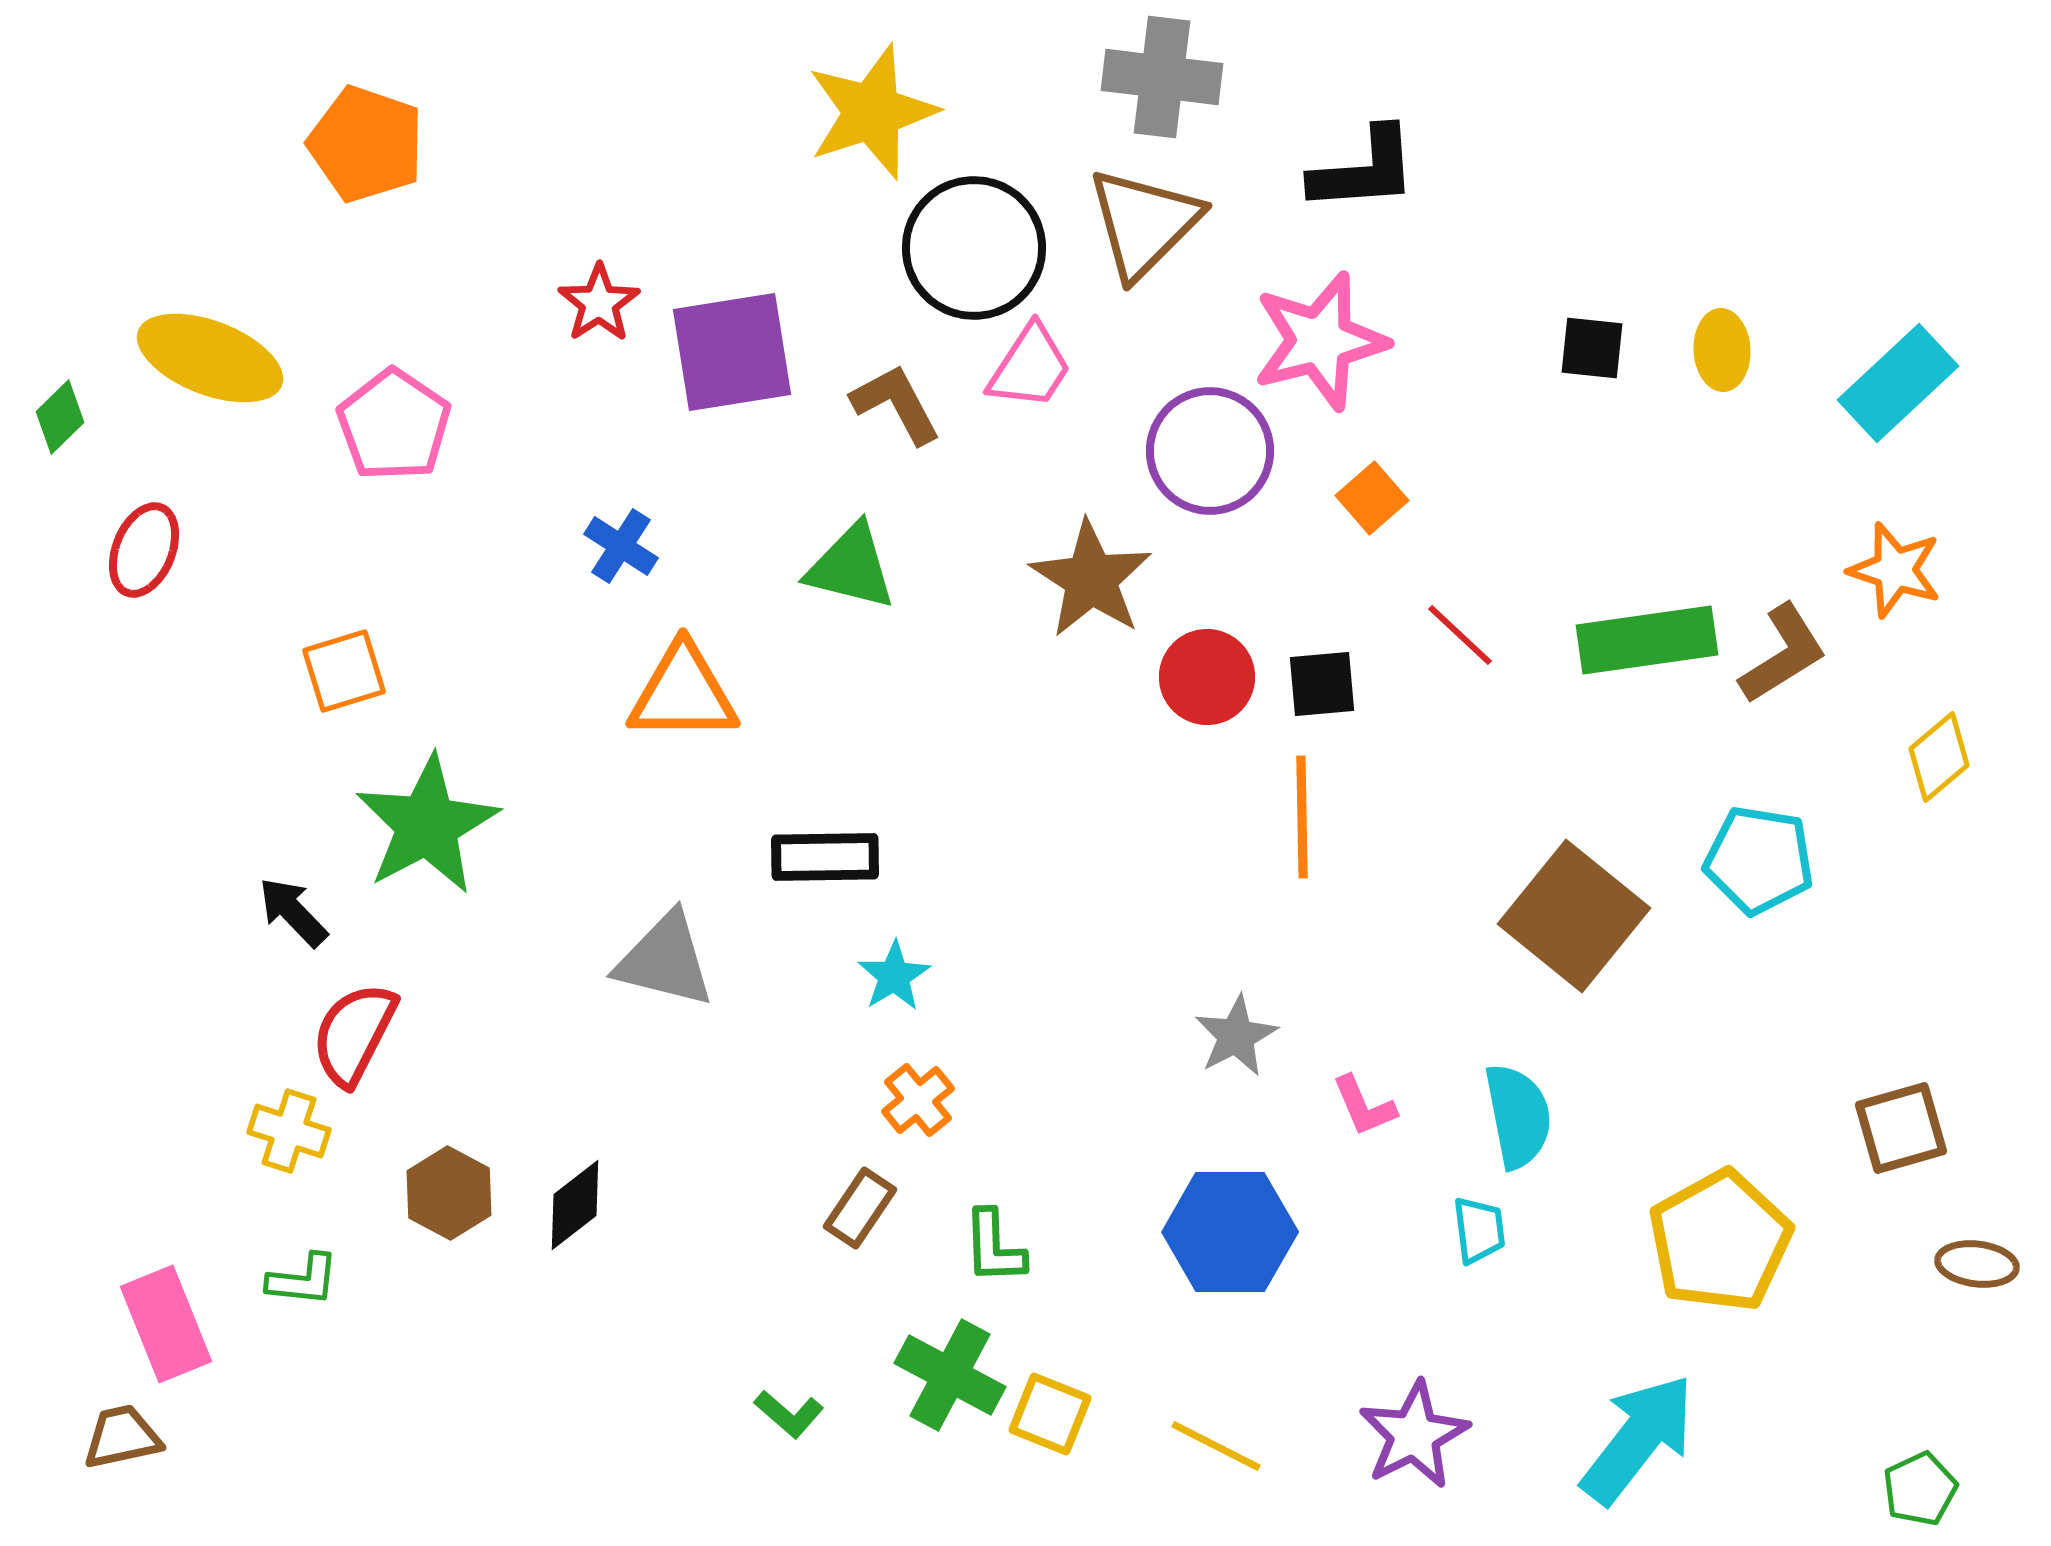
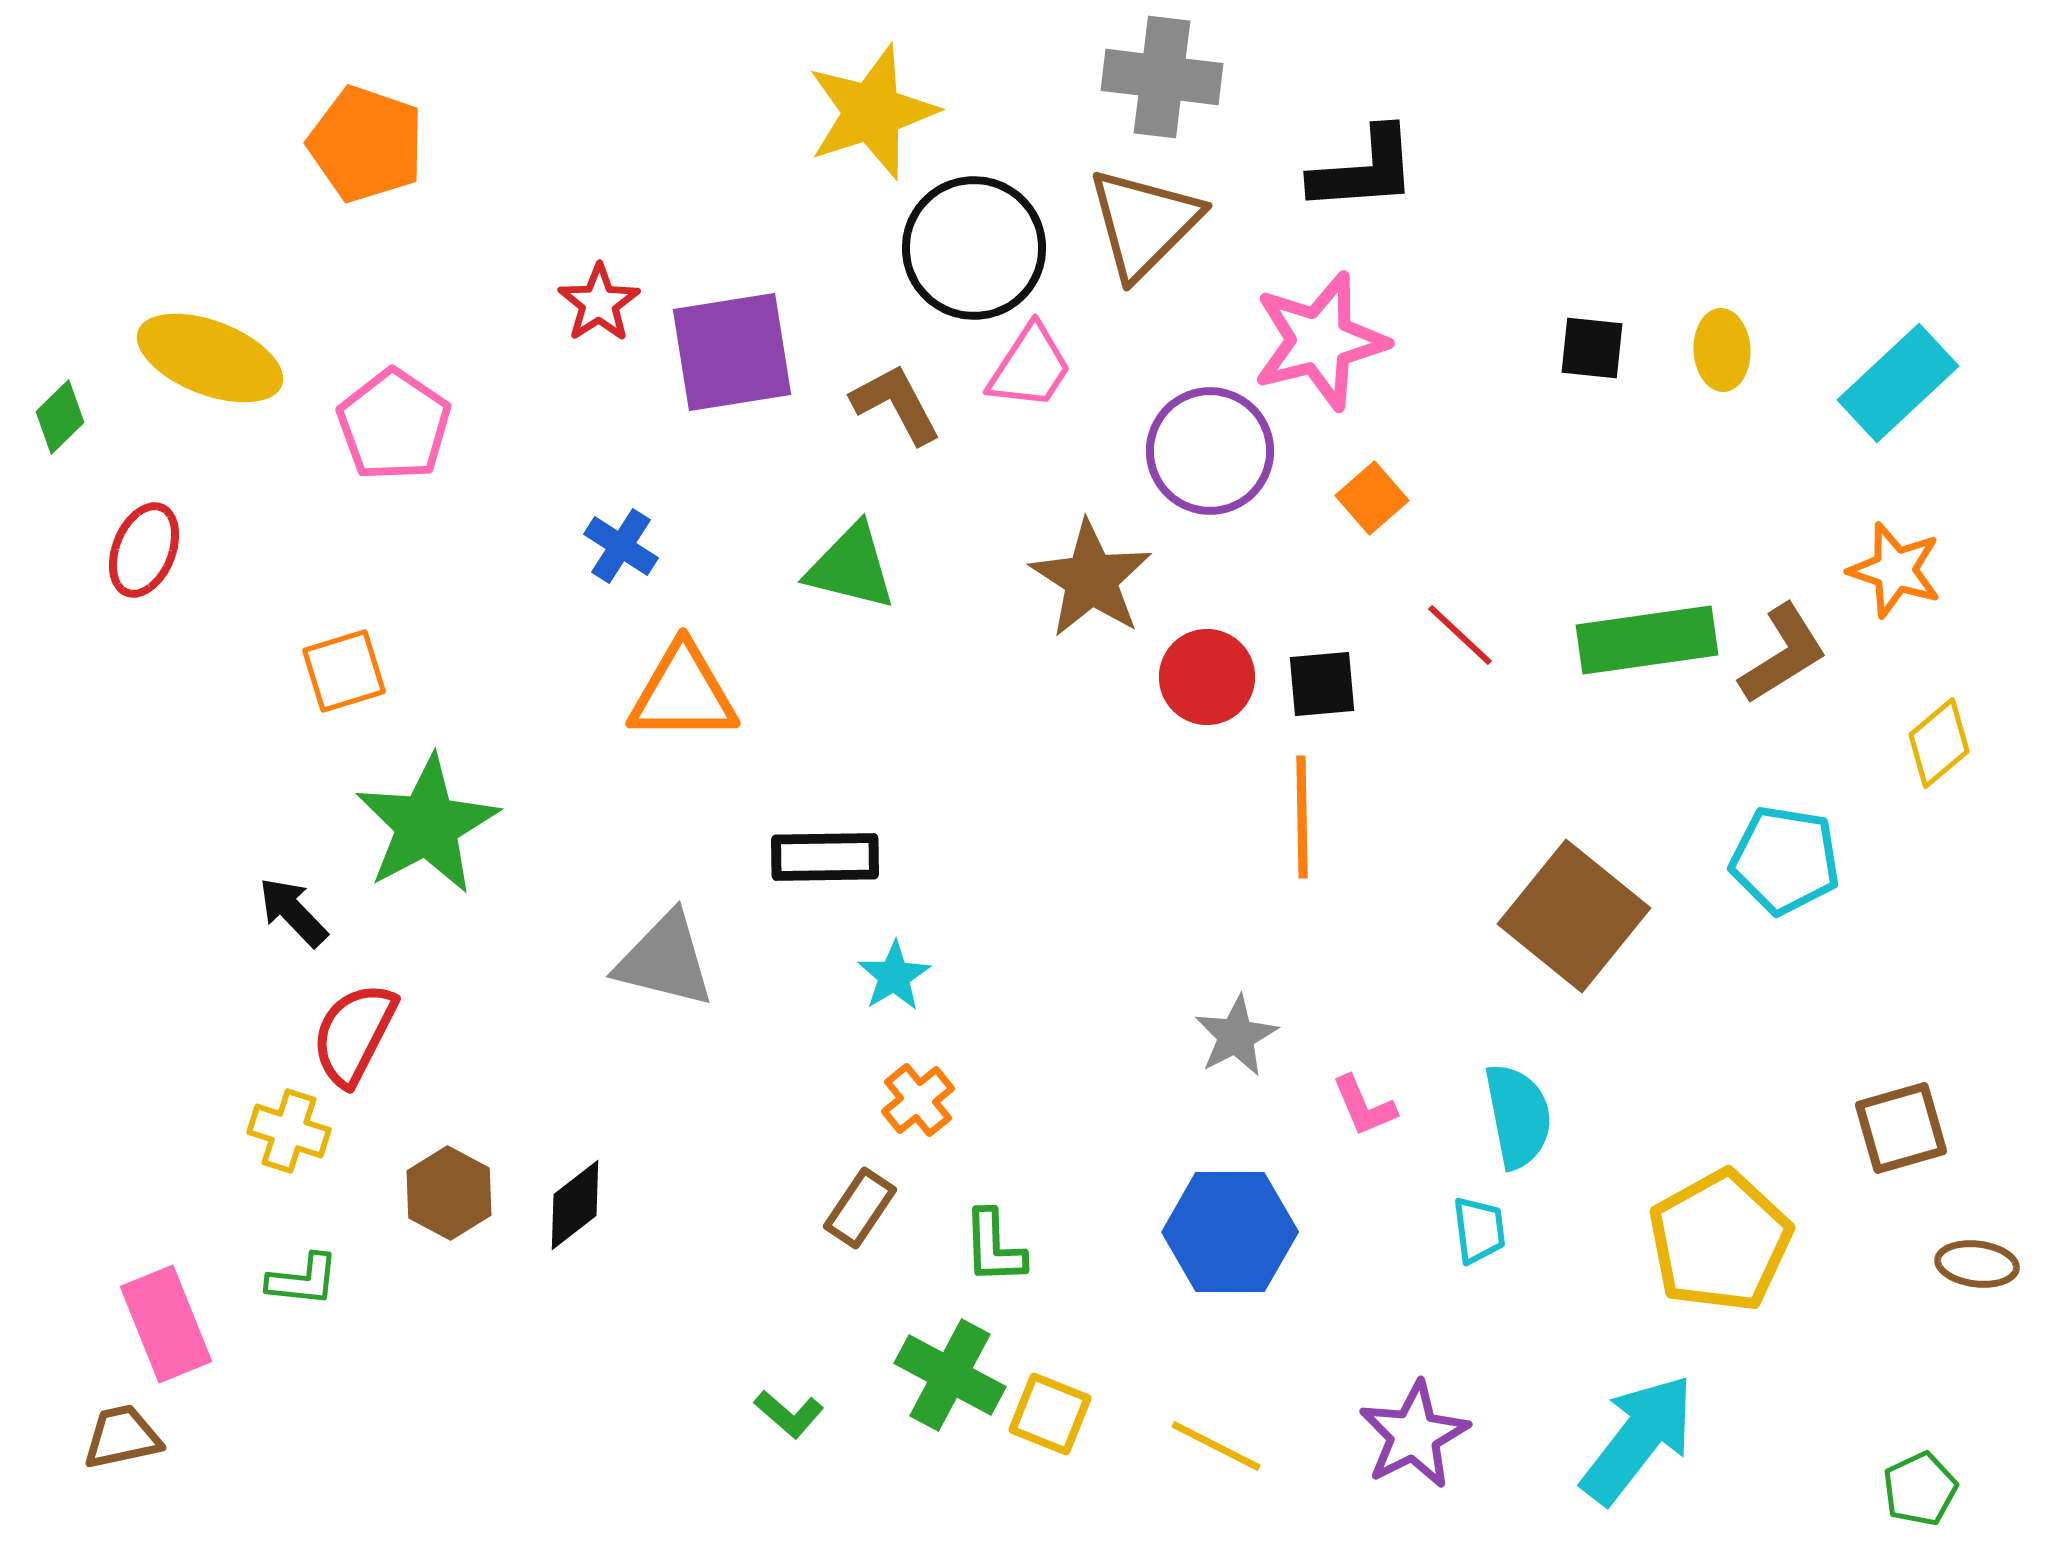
yellow diamond at (1939, 757): moved 14 px up
cyan pentagon at (1759, 860): moved 26 px right
